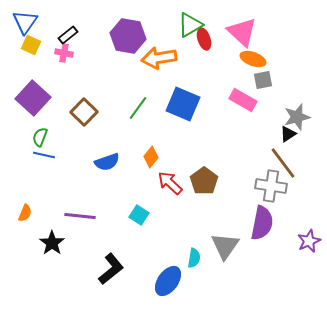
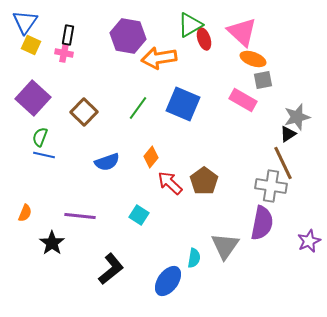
black rectangle: rotated 42 degrees counterclockwise
brown line: rotated 12 degrees clockwise
